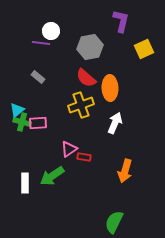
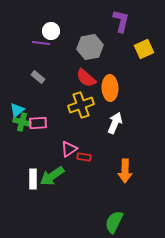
orange arrow: rotated 15 degrees counterclockwise
white rectangle: moved 8 px right, 4 px up
